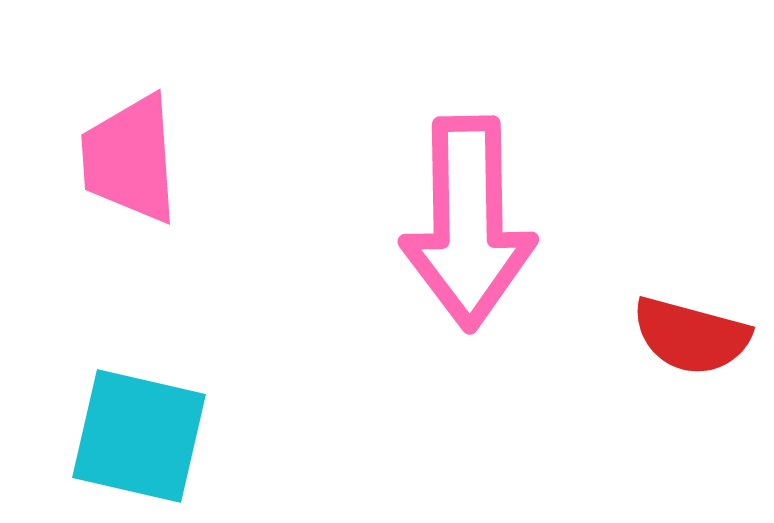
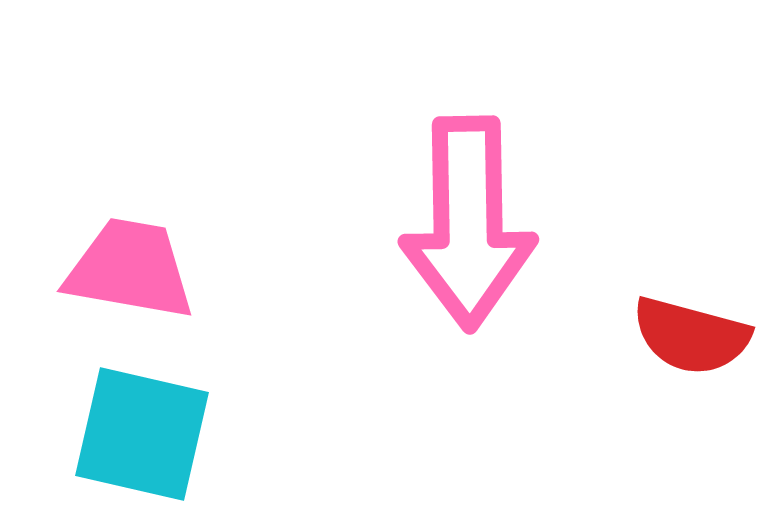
pink trapezoid: moved 110 px down; rotated 104 degrees clockwise
cyan square: moved 3 px right, 2 px up
